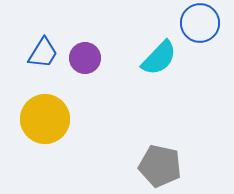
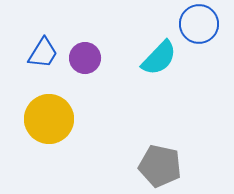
blue circle: moved 1 px left, 1 px down
yellow circle: moved 4 px right
